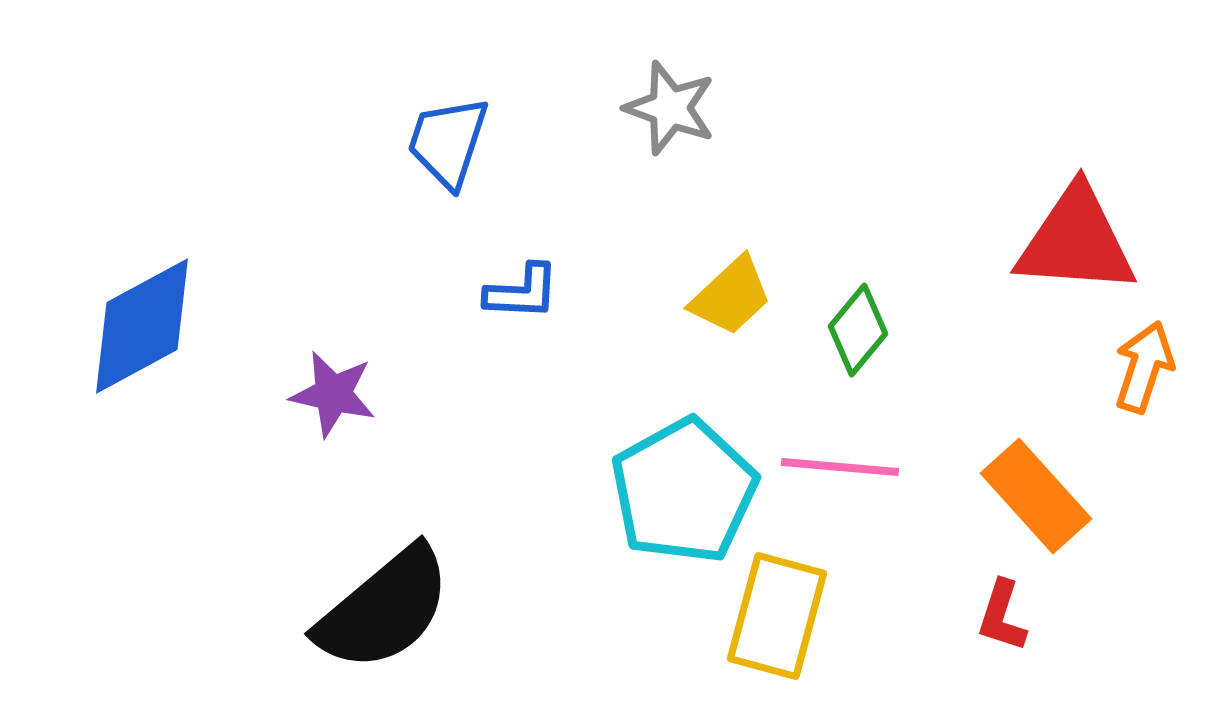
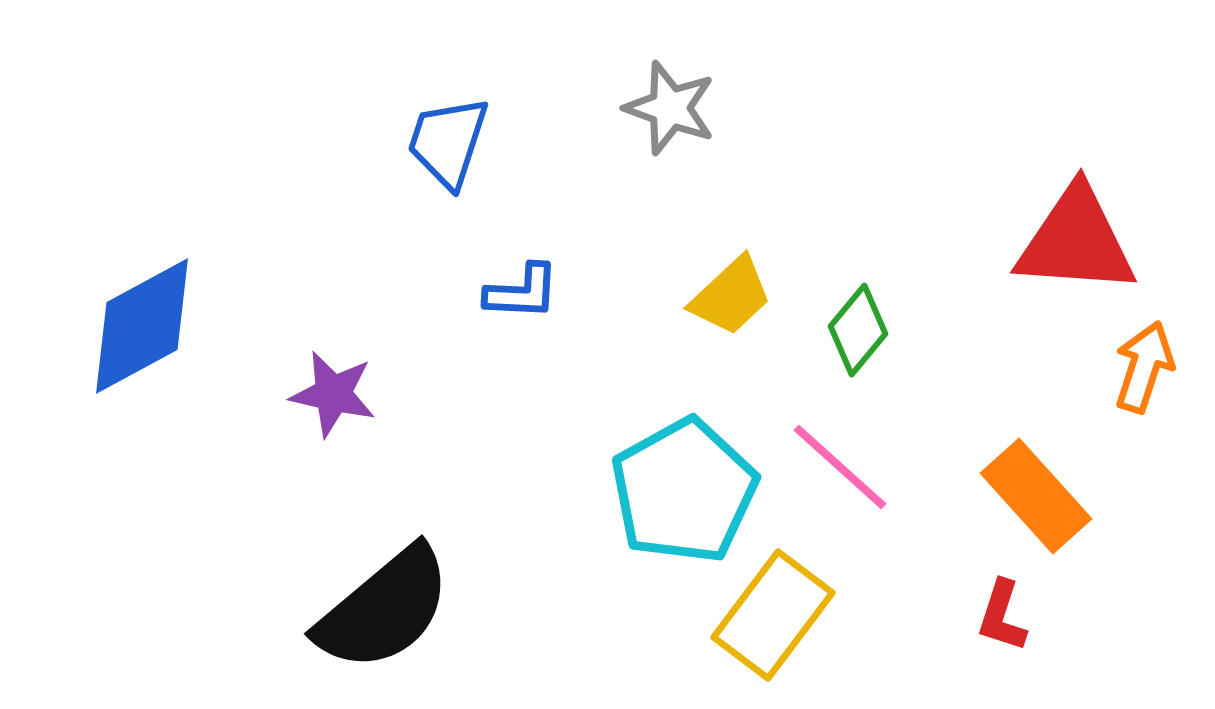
pink line: rotated 37 degrees clockwise
yellow rectangle: moved 4 px left, 1 px up; rotated 22 degrees clockwise
